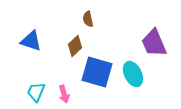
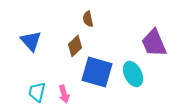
blue triangle: rotated 30 degrees clockwise
cyan trapezoid: moved 1 px right; rotated 10 degrees counterclockwise
